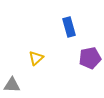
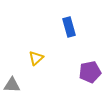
purple pentagon: moved 14 px down
